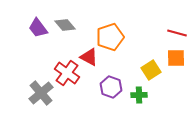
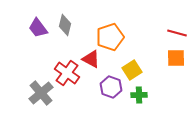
gray diamond: rotated 55 degrees clockwise
red triangle: moved 2 px right, 2 px down
yellow square: moved 19 px left
